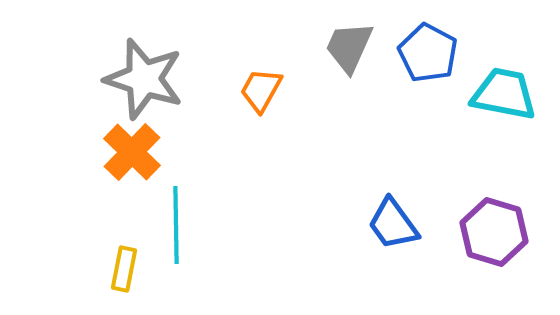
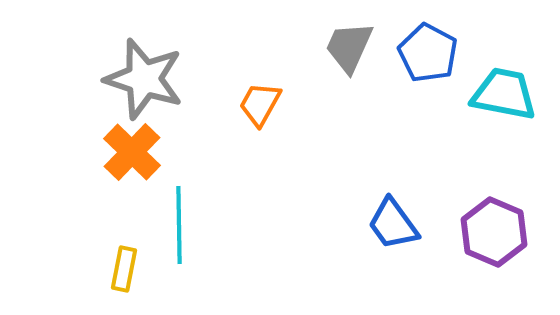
orange trapezoid: moved 1 px left, 14 px down
cyan line: moved 3 px right
purple hexagon: rotated 6 degrees clockwise
